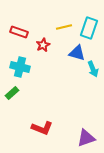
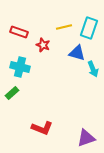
red star: rotated 24 degrees counterclockwise
